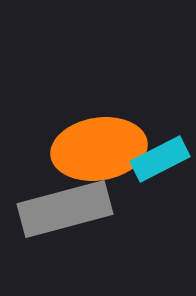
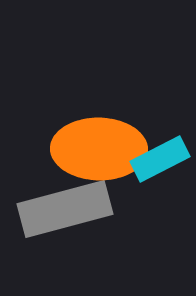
orange ellipse: rotated 10 degrees clockwise
